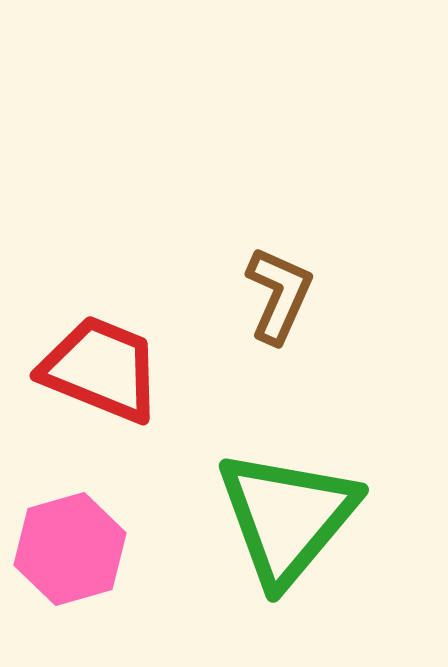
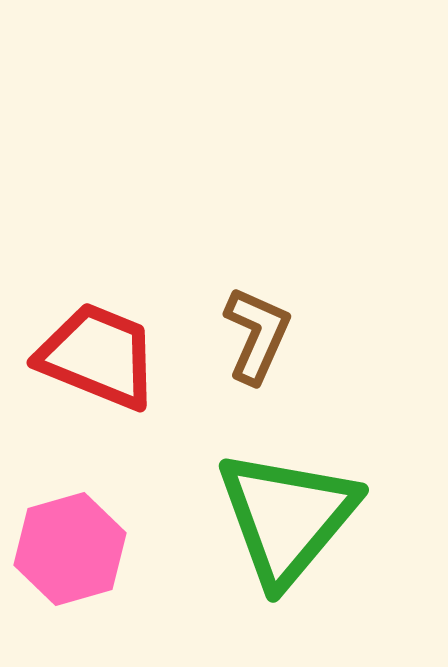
brown L-shape: moved 22 px left, 40 px down
red trapezoid: moved 3 px left, 13 px up
